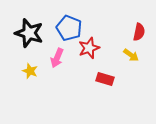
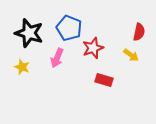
red star: moved 4 px right
yellow star: moved 8 px left, 4 px up
red rectangle: moved 1 px left, 1 px down
